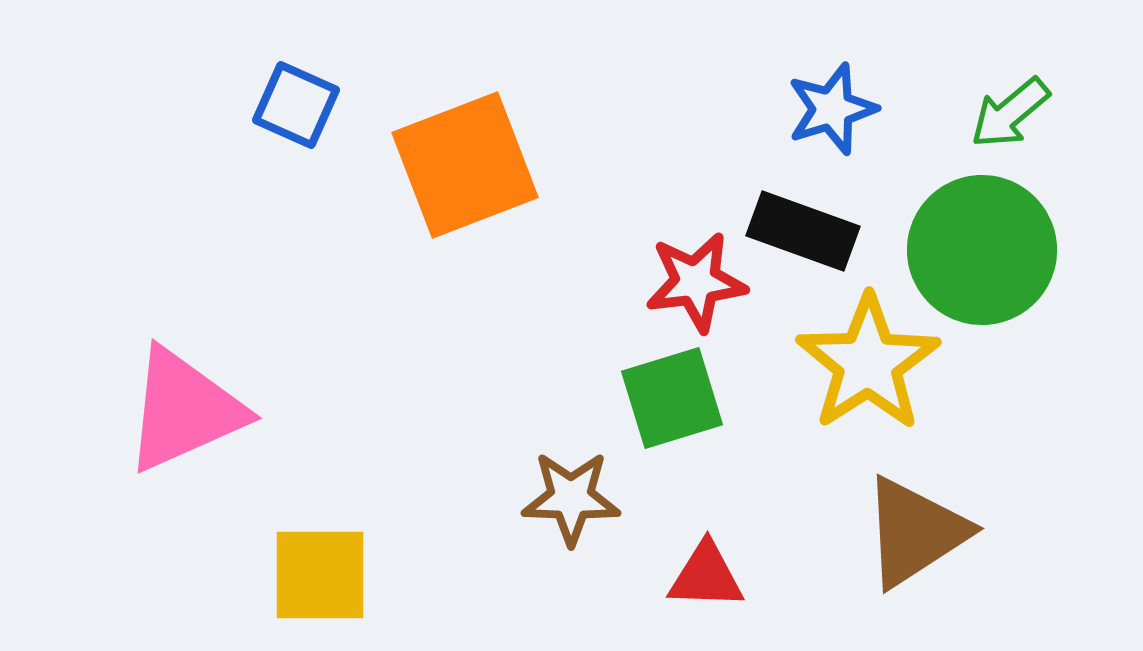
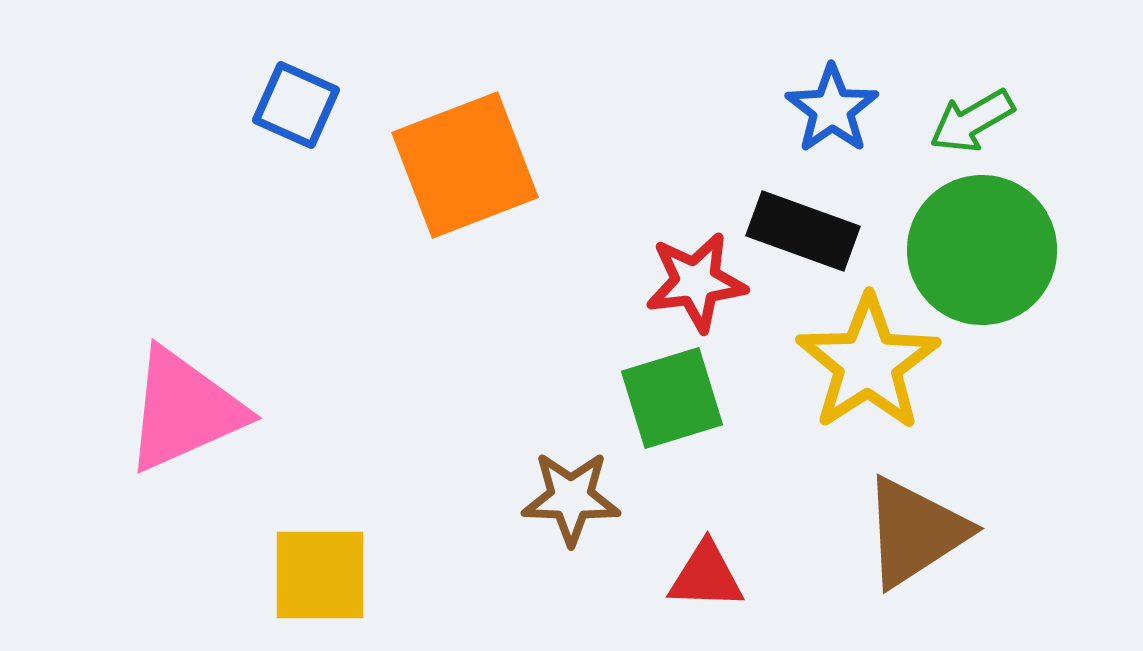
blue star: rotated 18 degrees counterclockwise
green arrow: moved 38 px left, 8 px down; rotated 10 degrees clockwise
